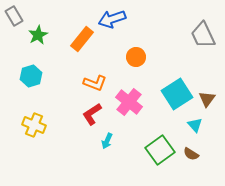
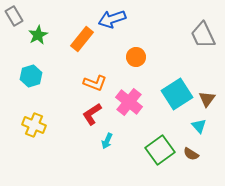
cyan triangle: moved 4 px right, 1 px down
